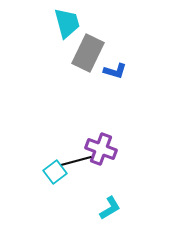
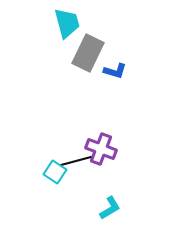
cyan square: rotated 20 degrees counterclockwise
